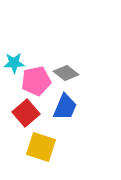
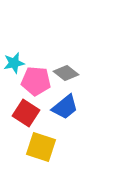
cyan star: rotated 10 degrees counterclockwise
pink pentagon: rotated 16 degrees clockwise
blue trapezoid: rotated 28 degrees clockwise
red square: rotated 16 degrees counterclockwise
